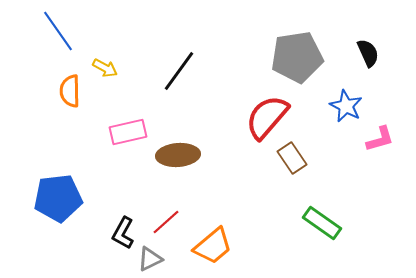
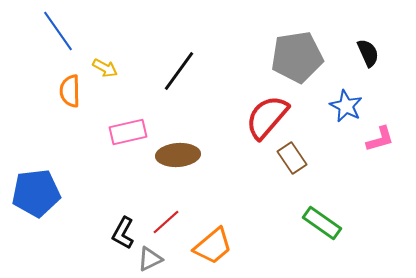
blue pentagon: moved 22 px left, 5 px up
